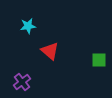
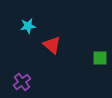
red triangle: moved 2 px right, 6 px up
green square: moved 1 px right, 2 px up
